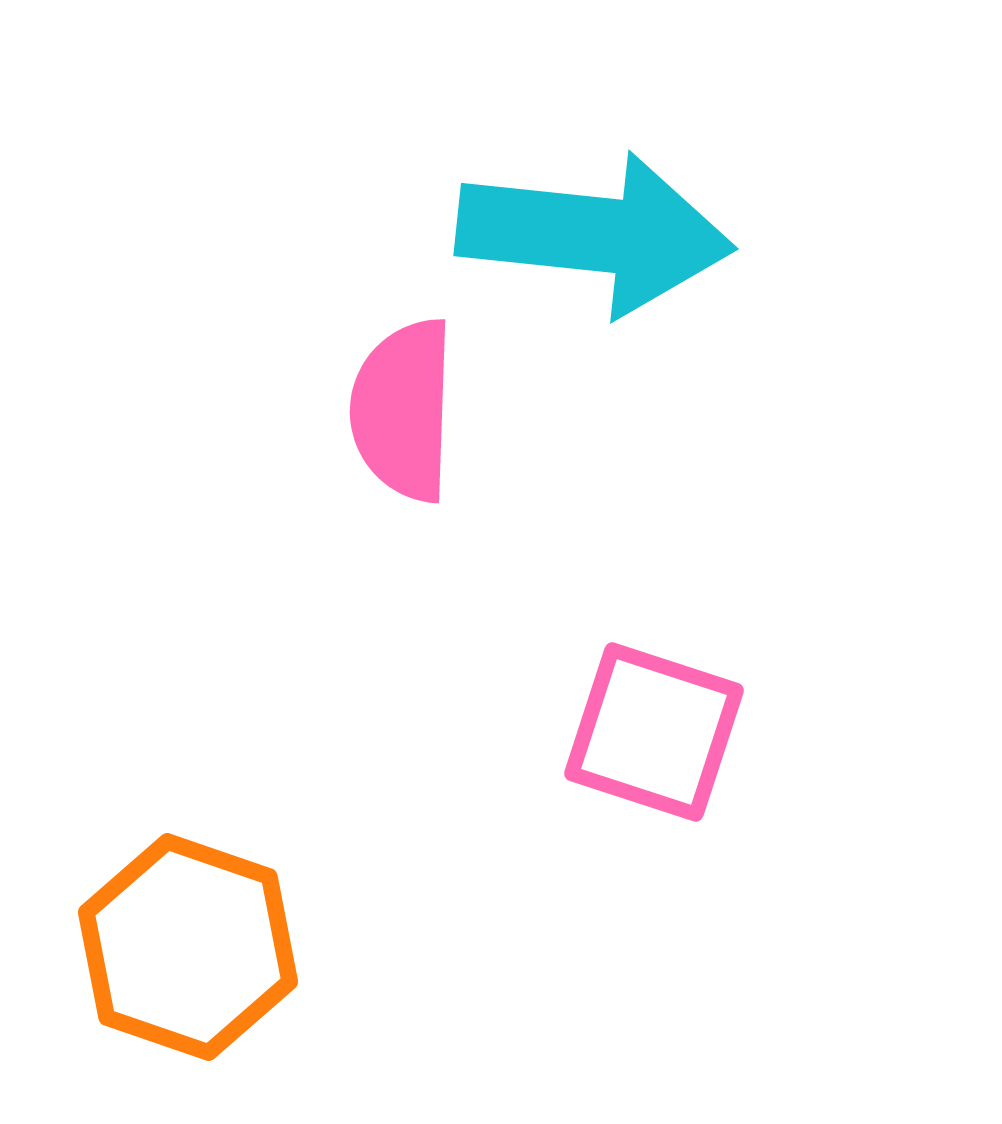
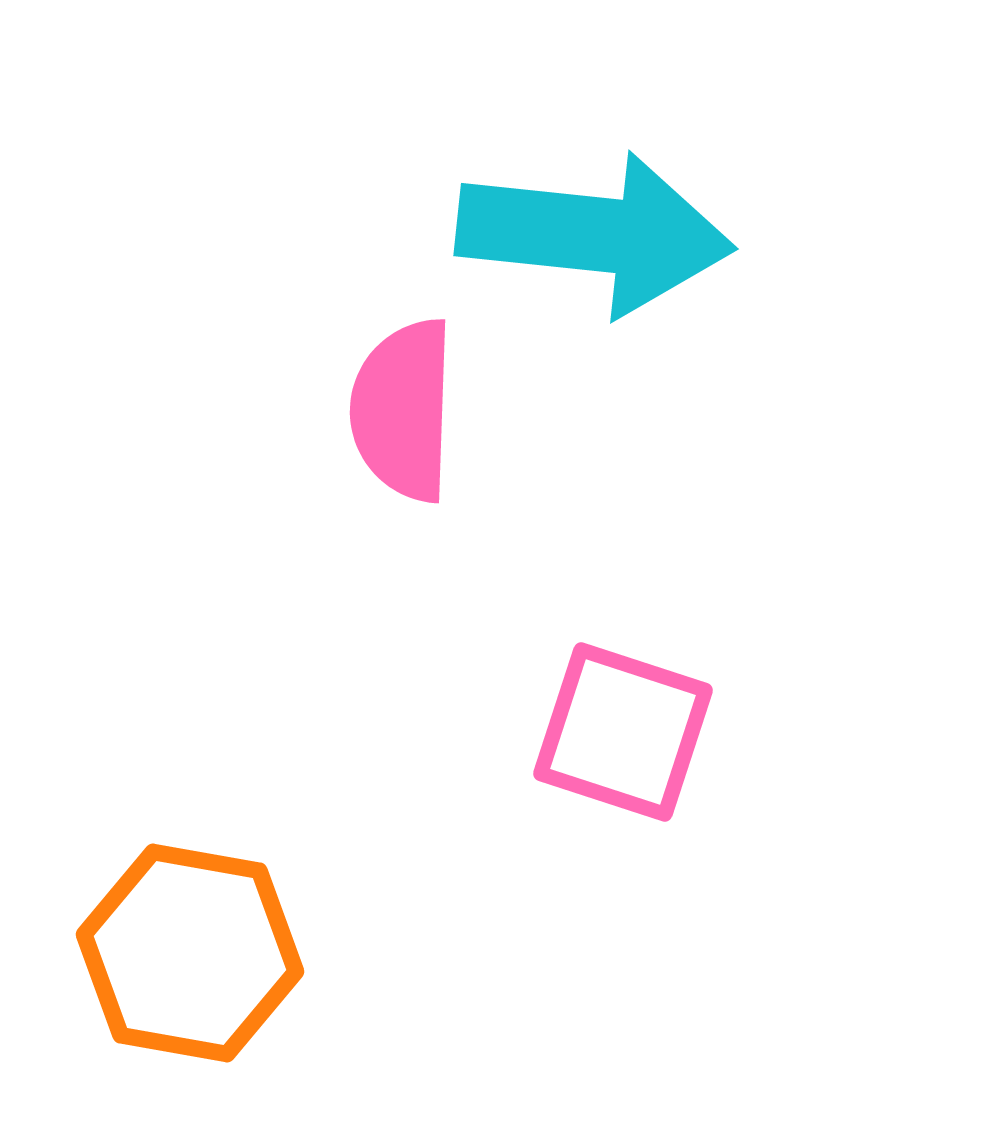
pink square: moved 31 px left
orange hexagon: moved 2 px right, 6 px down; rotated 9 degrees counterclockwise
